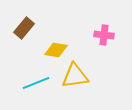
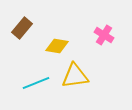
brown rectangle: moved 2 px left
pink cross: rotated 24 degrees clockwise
yellow diamond: moved 1 px right, 4 px up
